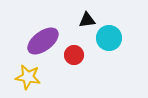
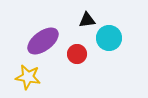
red circle: moved 3 px right, 1 px up
